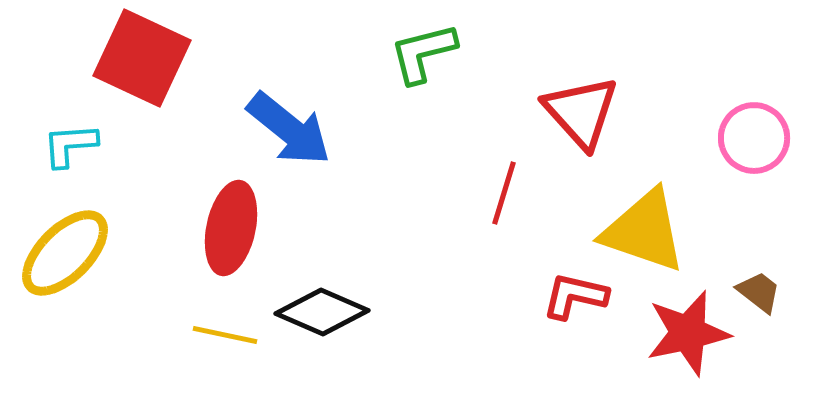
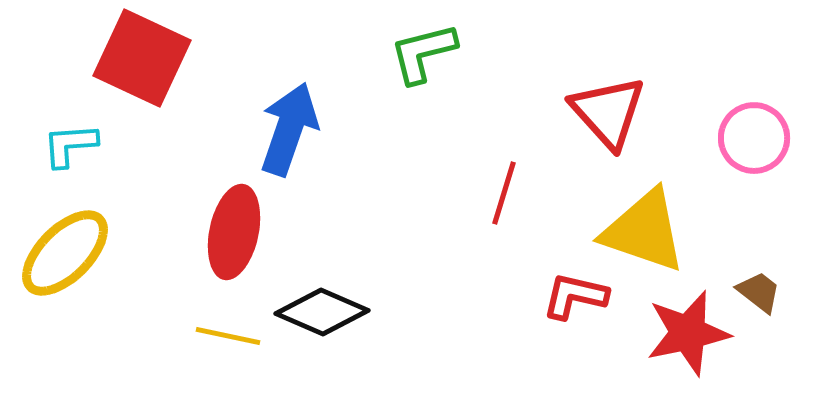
red triangle: moved 27 px right
blue arrow: rotated 110 degrees counterclockwise
red ellipse: moved 3 px right, 4 px down
yellow line: moved 3 px right, 1 px down
